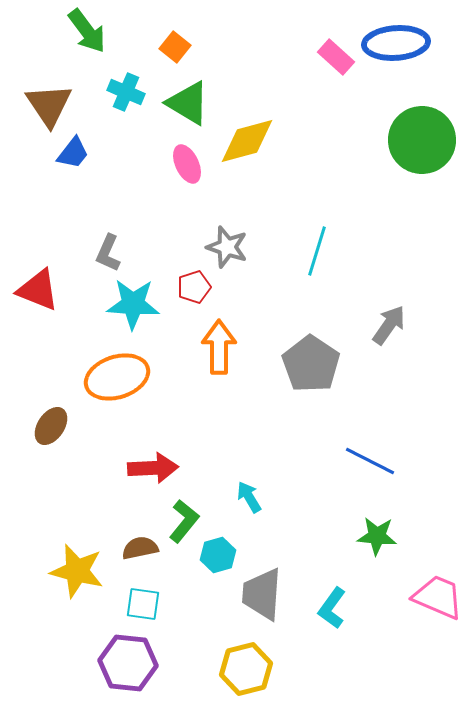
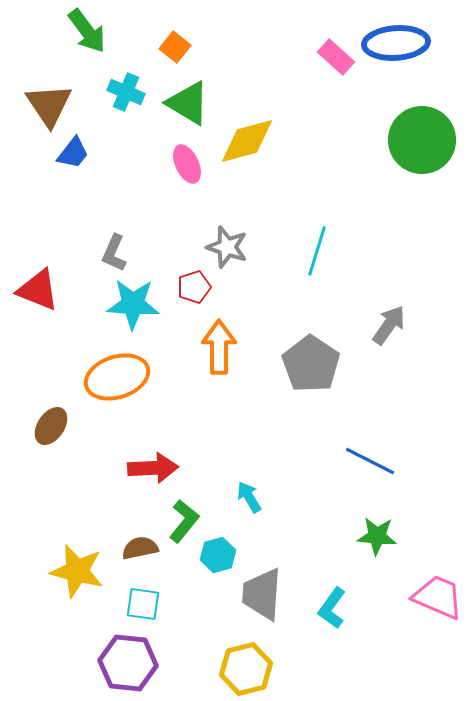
gray L-shape: moved 6 px right
